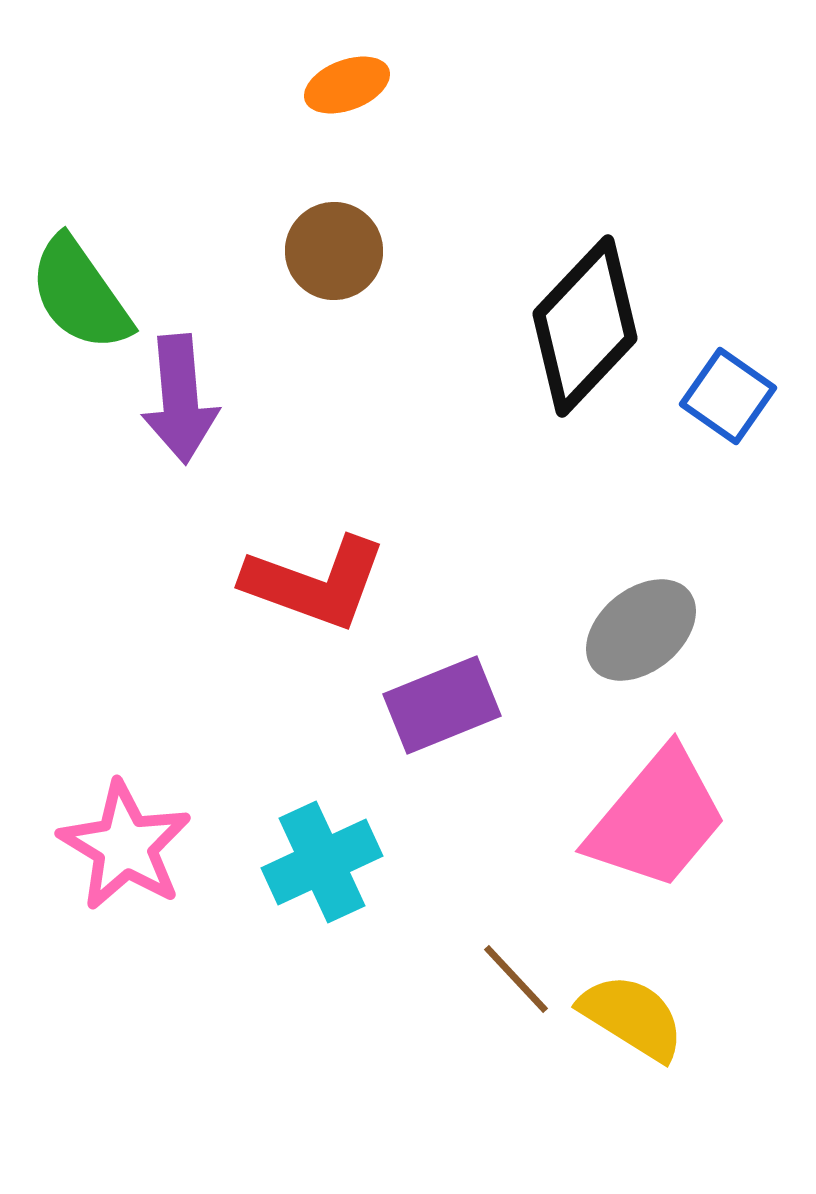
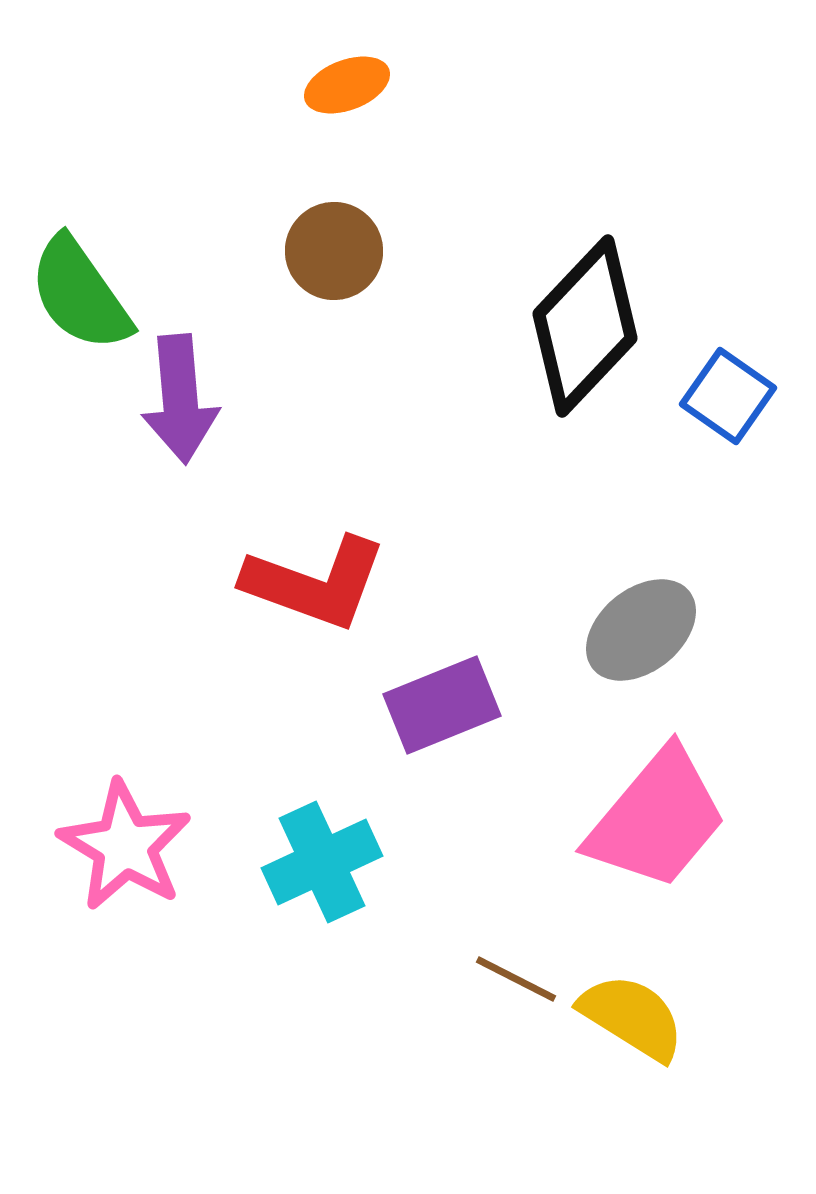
brown line: rotated 20 degrees counterclockwise
